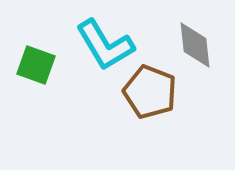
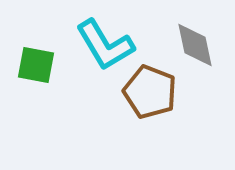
gray diamond: rotated 6 degrees counterclockwise
green square: rotated 9 degrees counterclockwise
